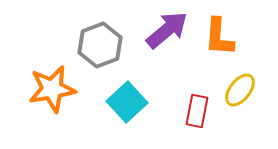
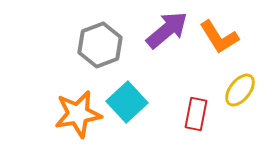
orange L-shape: rotated 36 degrees counterclockwise
orange star: moved 26 px right, 25 px down
red rectangle: moved 1 px left, 3 px down
